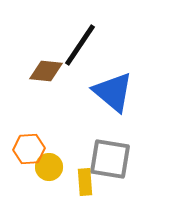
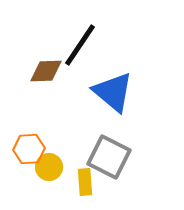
brown diamond: rotated 8 degrees counterclockwise
gray square: moved 1 px left, 2 px up; rotated 18 degrees clockwise
